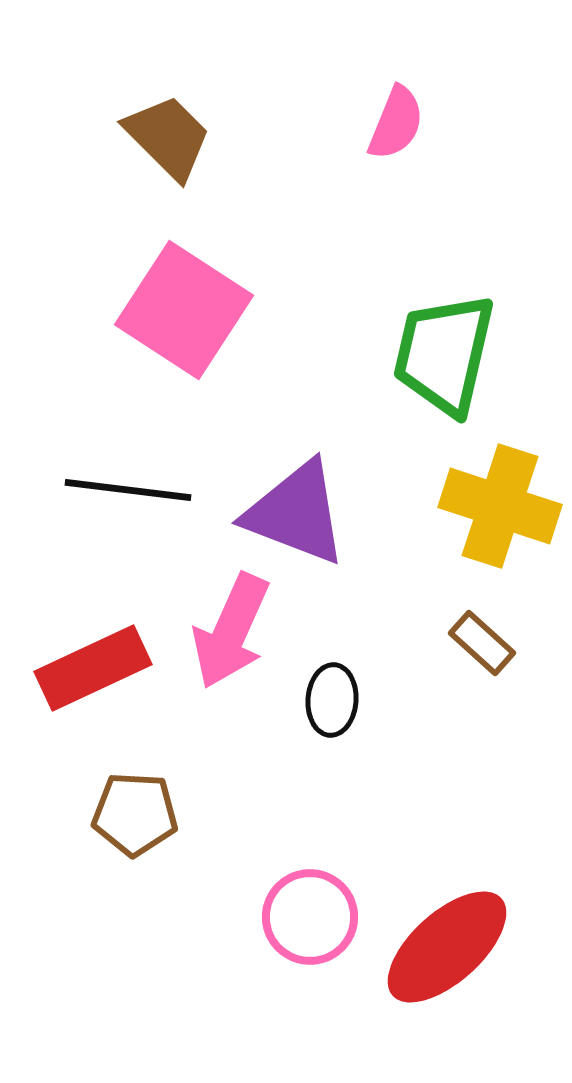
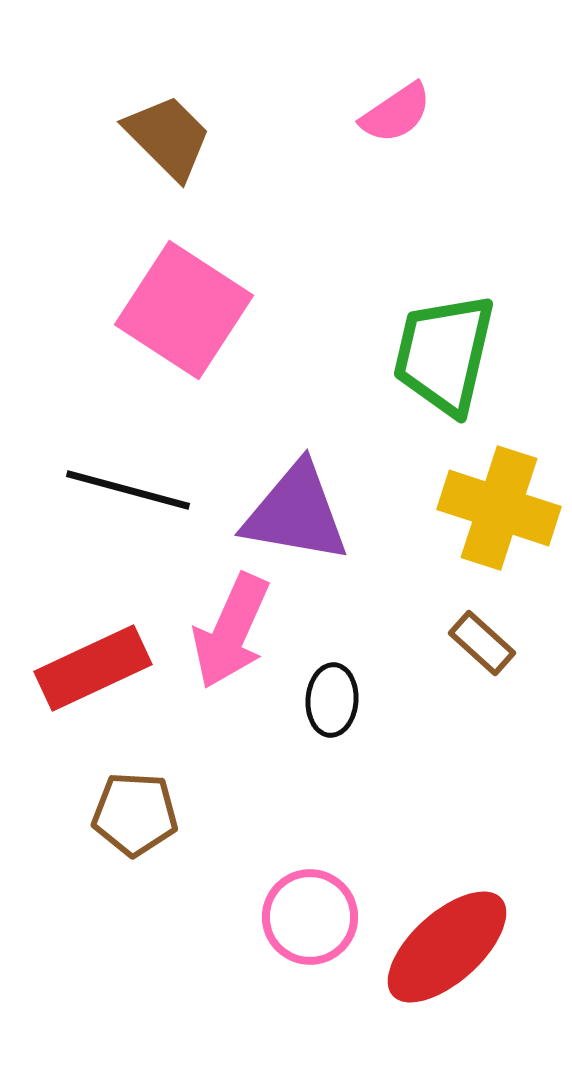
pink semicircle: moved 10 px up; rotated 34 degrees clockwise
black line: rotated 8 degrees clockwise
yellow cross: moved 1 px left, 2 px down
purple triangle: rotated 11 degrees counterclockwise
